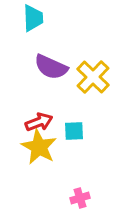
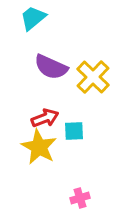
cyan trapezoid: rotated 128 degrees counterclockwise
red arrow: moved 6 px right, 4 px up
